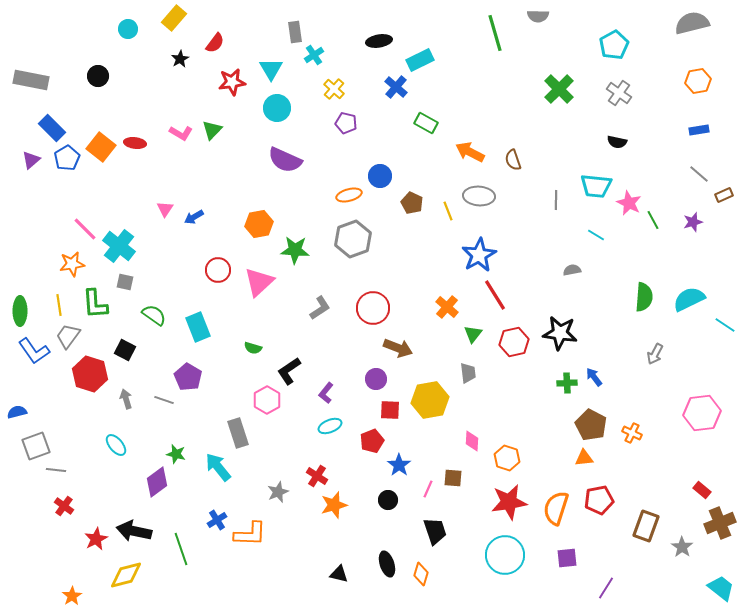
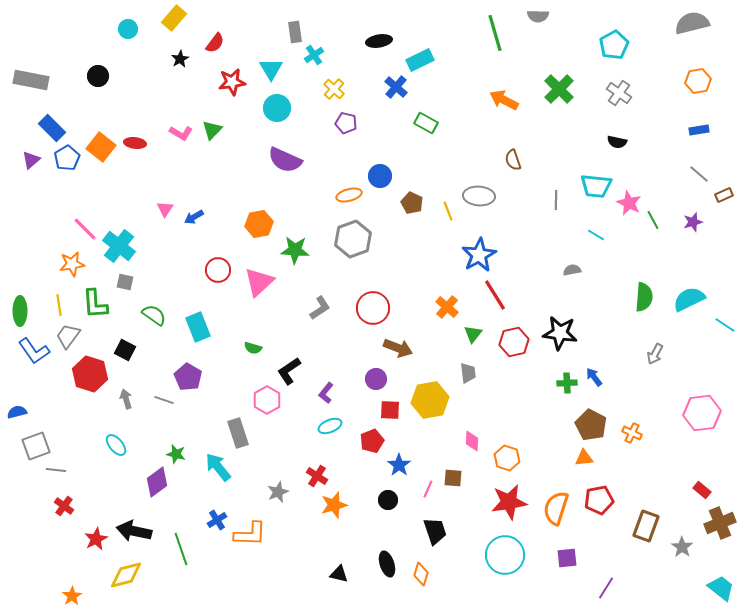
orange arrow at (470, 152): moved 34 px right, 52 px up
